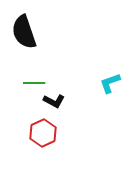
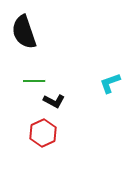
green line: moved 2 px up
